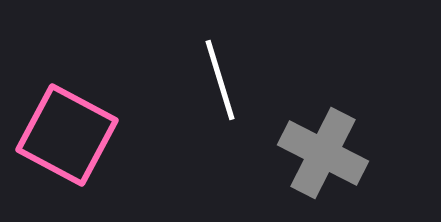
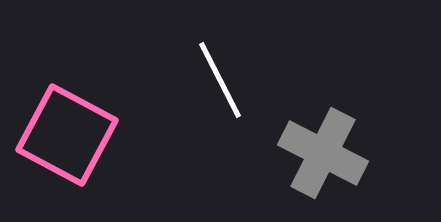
white line: rotated 10 degrees counterclockwise
